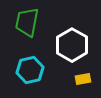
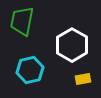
green trapezoid: moved 5 px left, 1 px up
